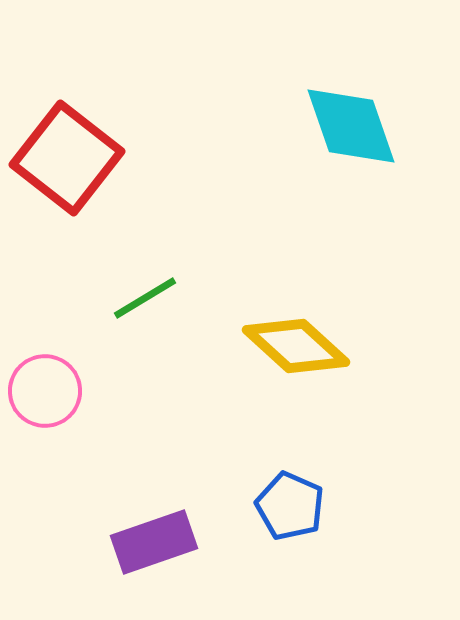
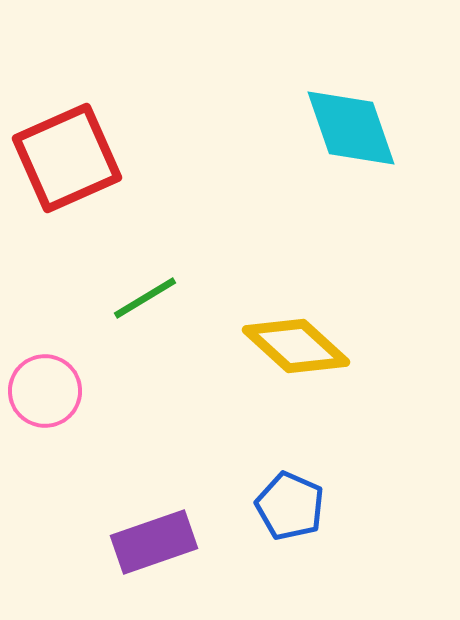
cyan diamond: moved 2 px down
red square: rotated 28 degrees clockwise
